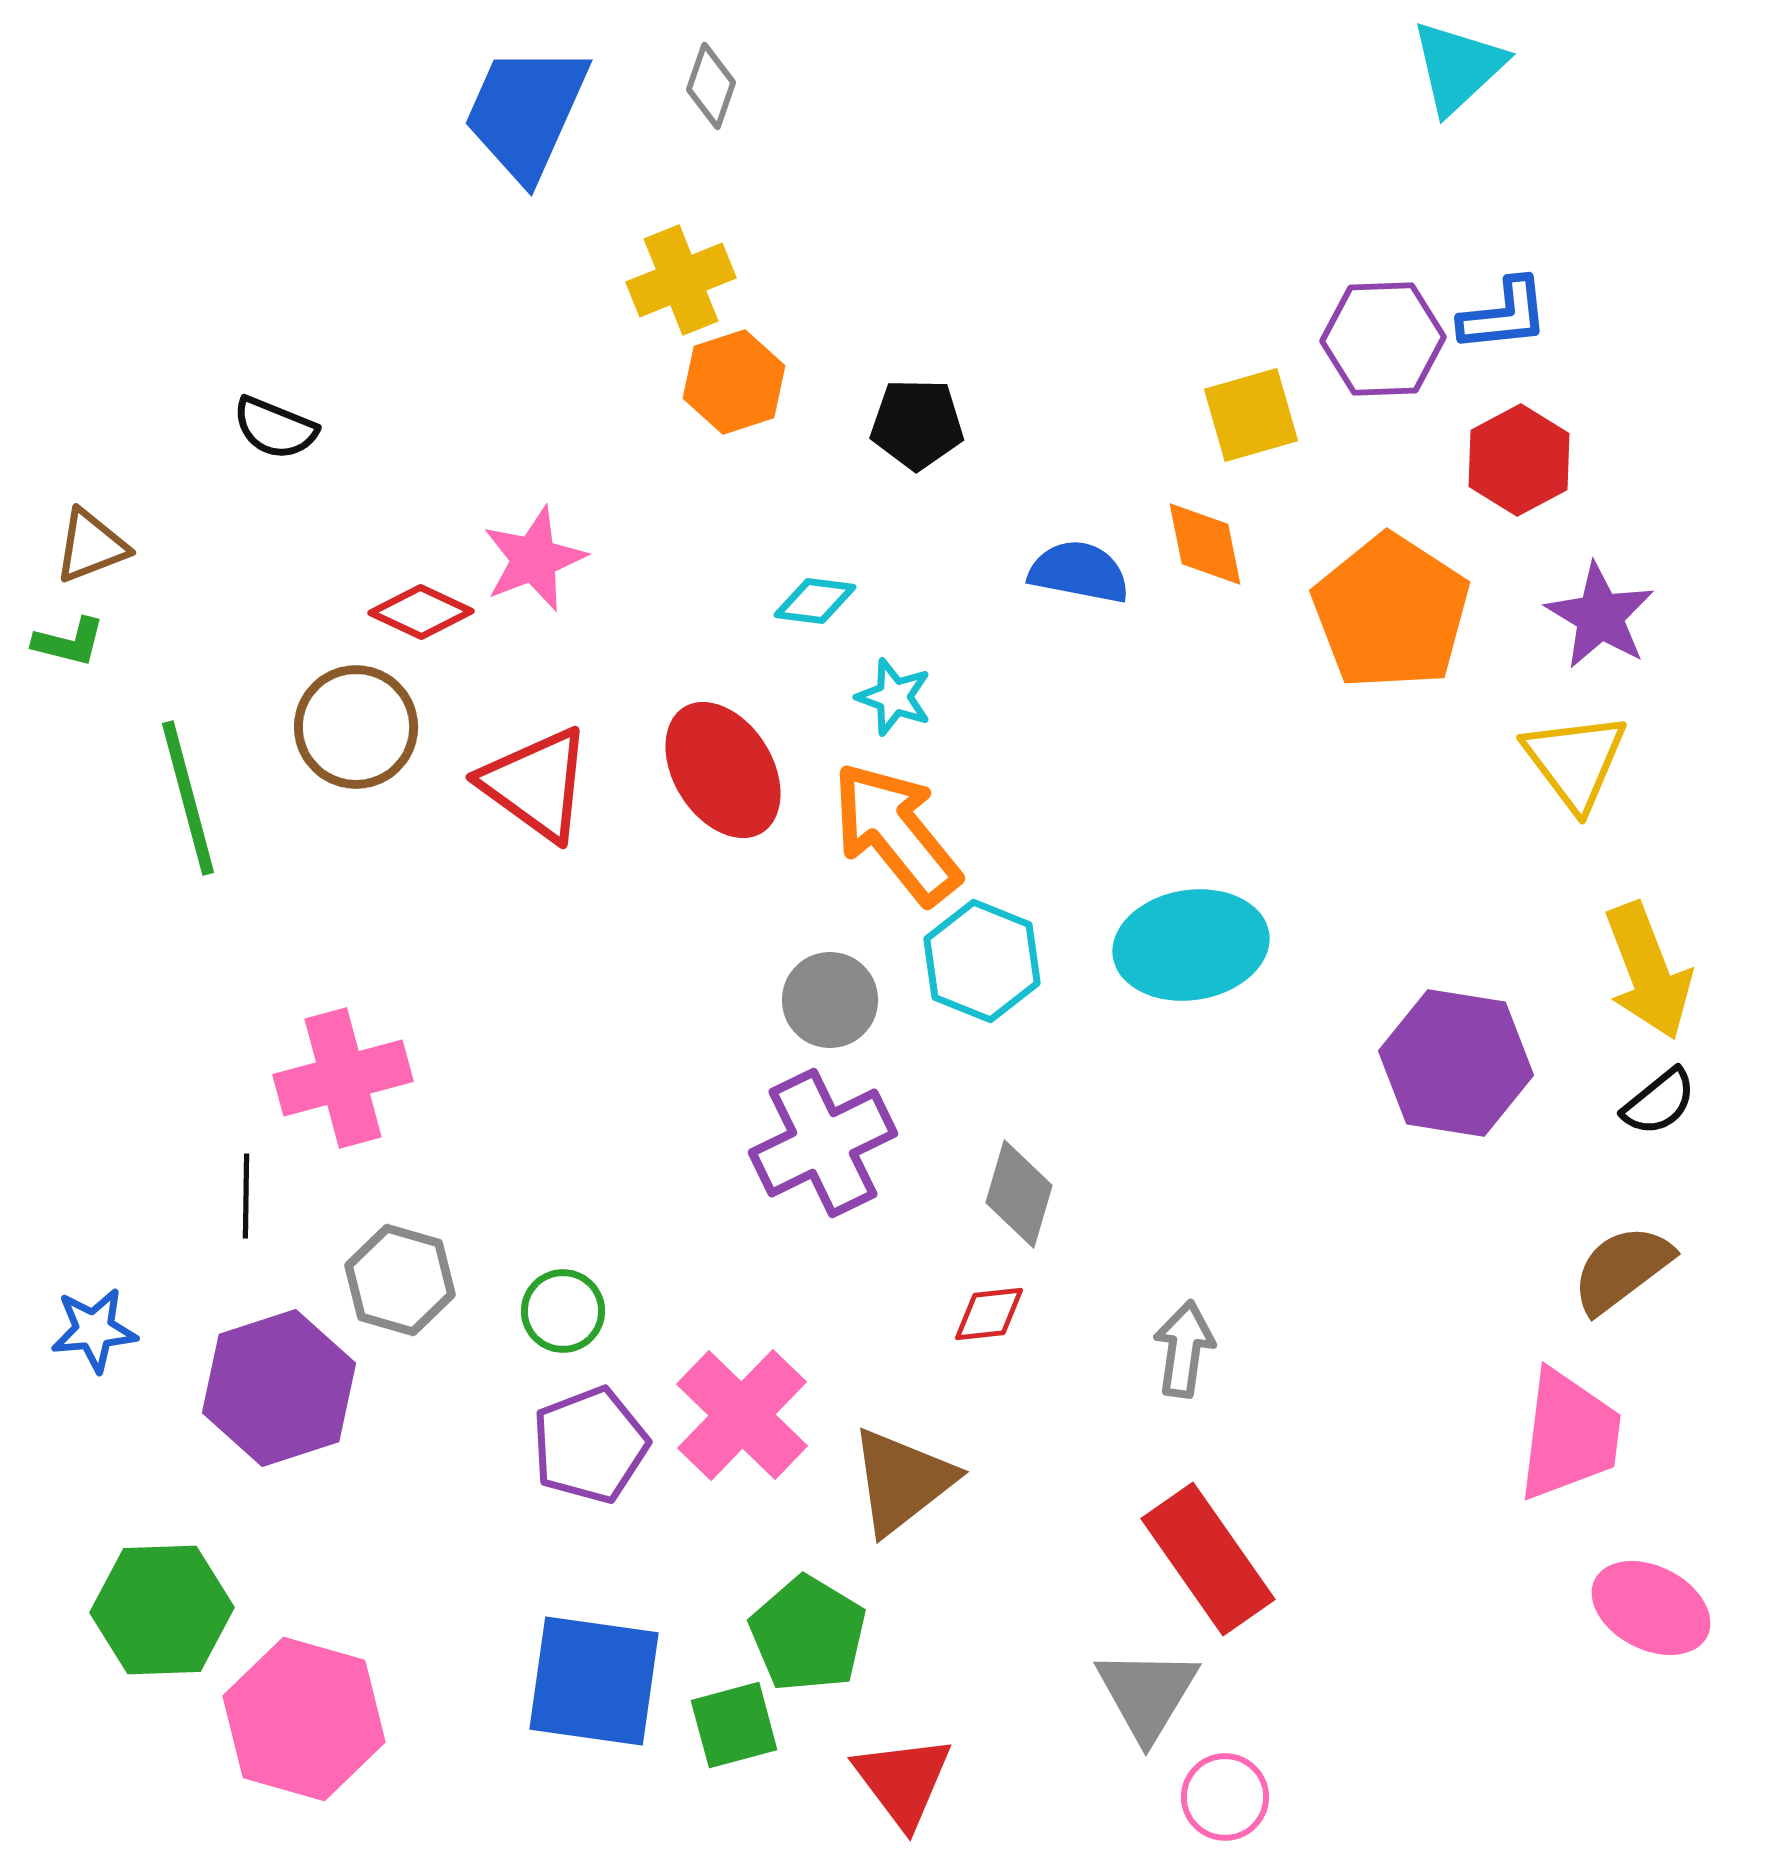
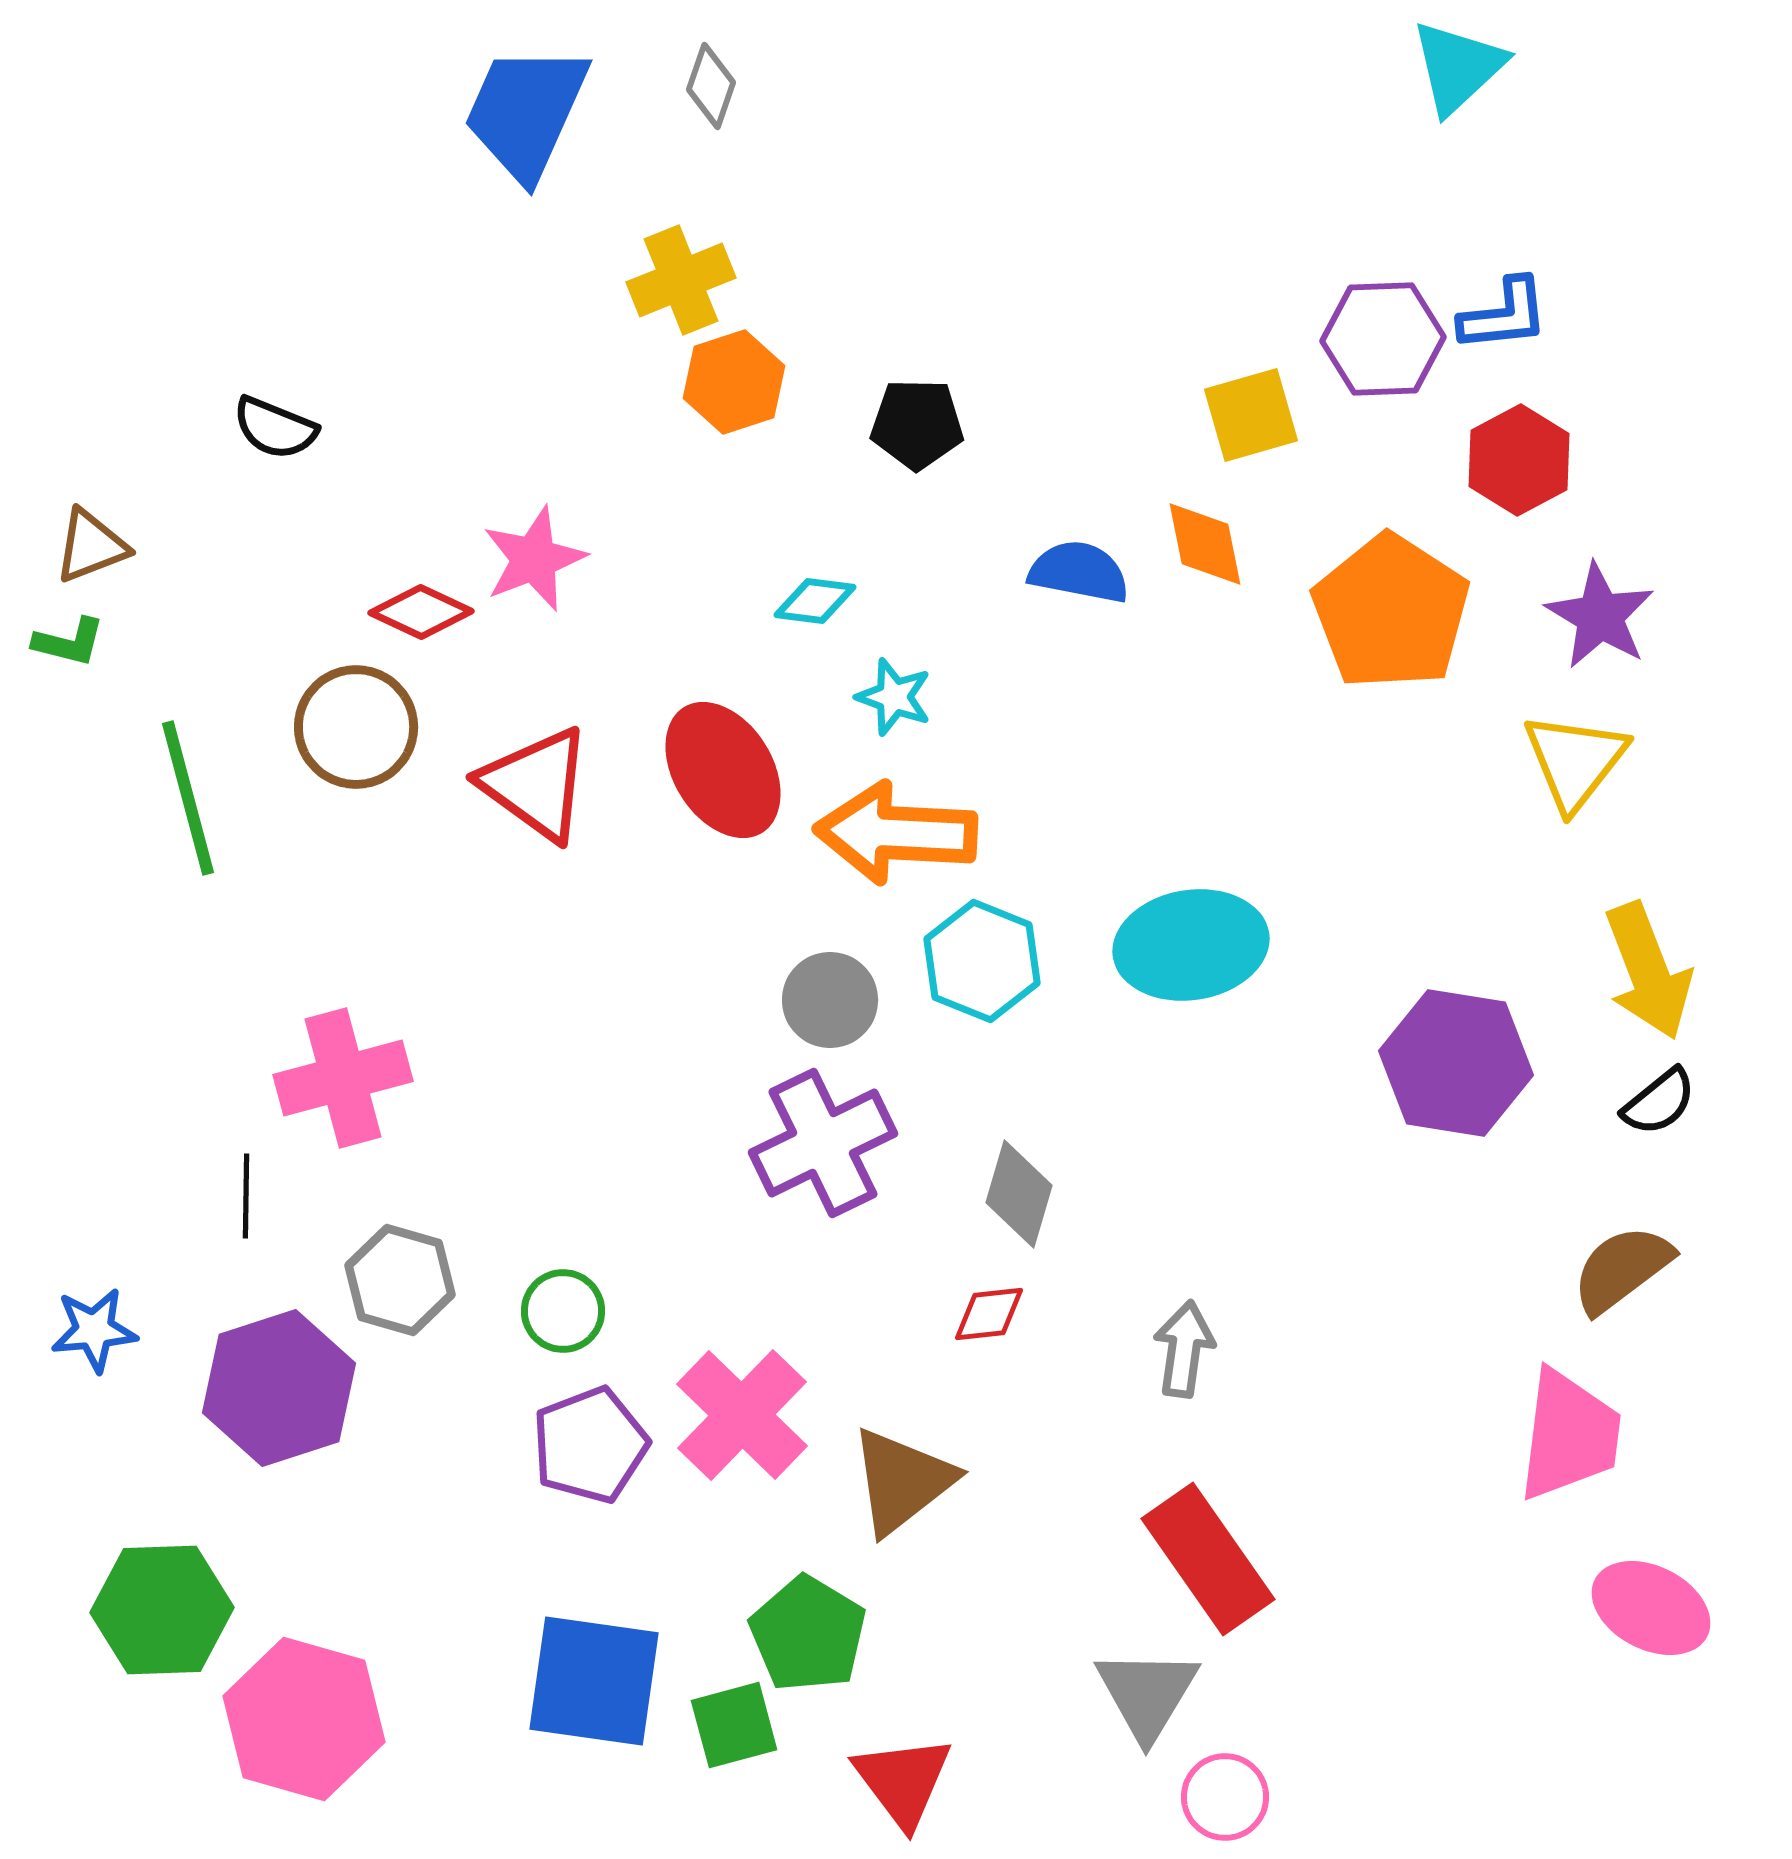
yellow triangle at (1575, 761): rotated 15 degrees clockwise
orange arrow at (896, 833): rotated 48 degrees counterclockwise
